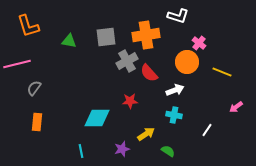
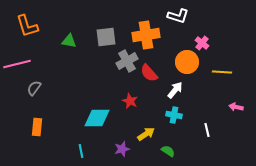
orange L-shape: moved 1 px left
pink cross: moved 3 px right
yellow line: rotated 18 degrees counterclockwise
white arrow: rotated 30 degrees counterclockwise
red star: rotated 28 degrees clockwise
pink arrow: rotated 48 degrees clockwise
orange rectangle: moved 5 px down
white line: rotated 48 degrees counterclockwise
